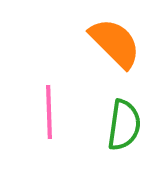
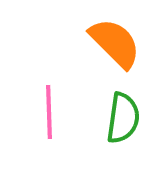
green semicircle: moved 1 px left, 7 px up
